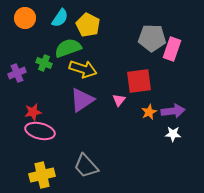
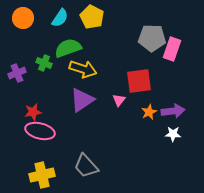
orange circle: moved 2 px left
yellow pentagon: moved 4 px right, 8 px up
